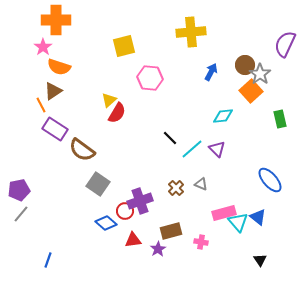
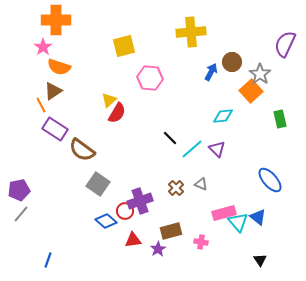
brown circle: moved 13 px left, 3 px up
blue diamond: moved 2 px up
